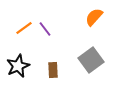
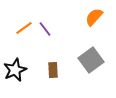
black star: moved 3 px left, 4 px down
